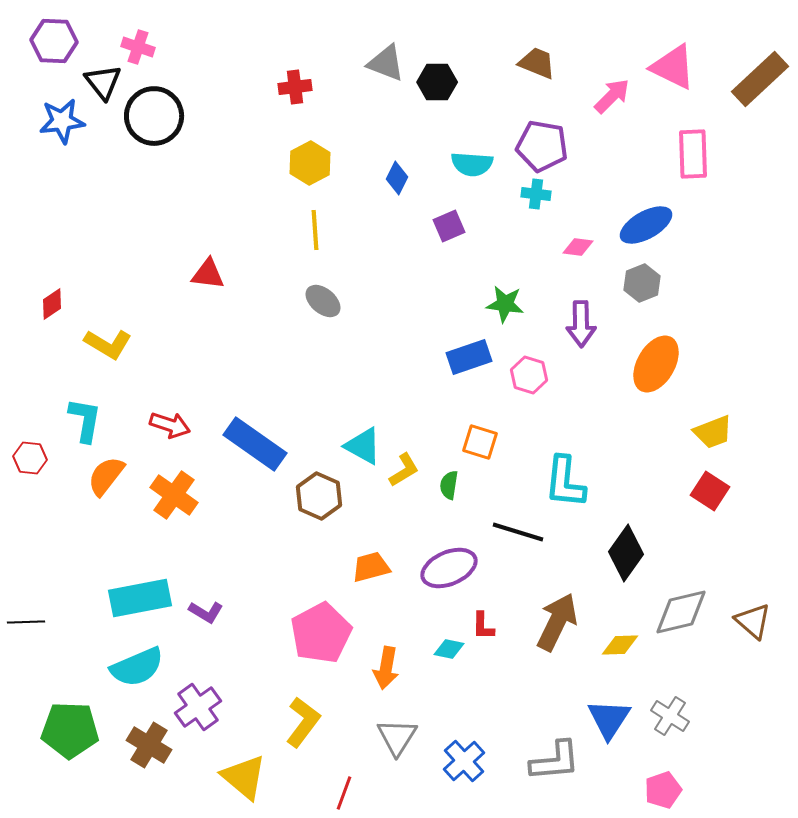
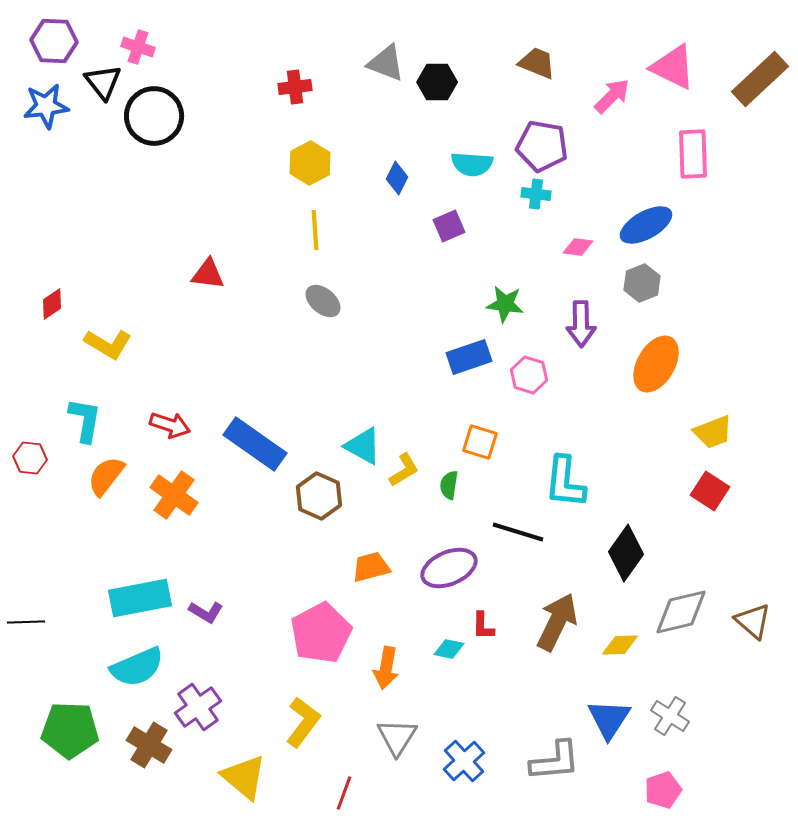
blue star at (62, 121): moved 16 px left, 15 px up
